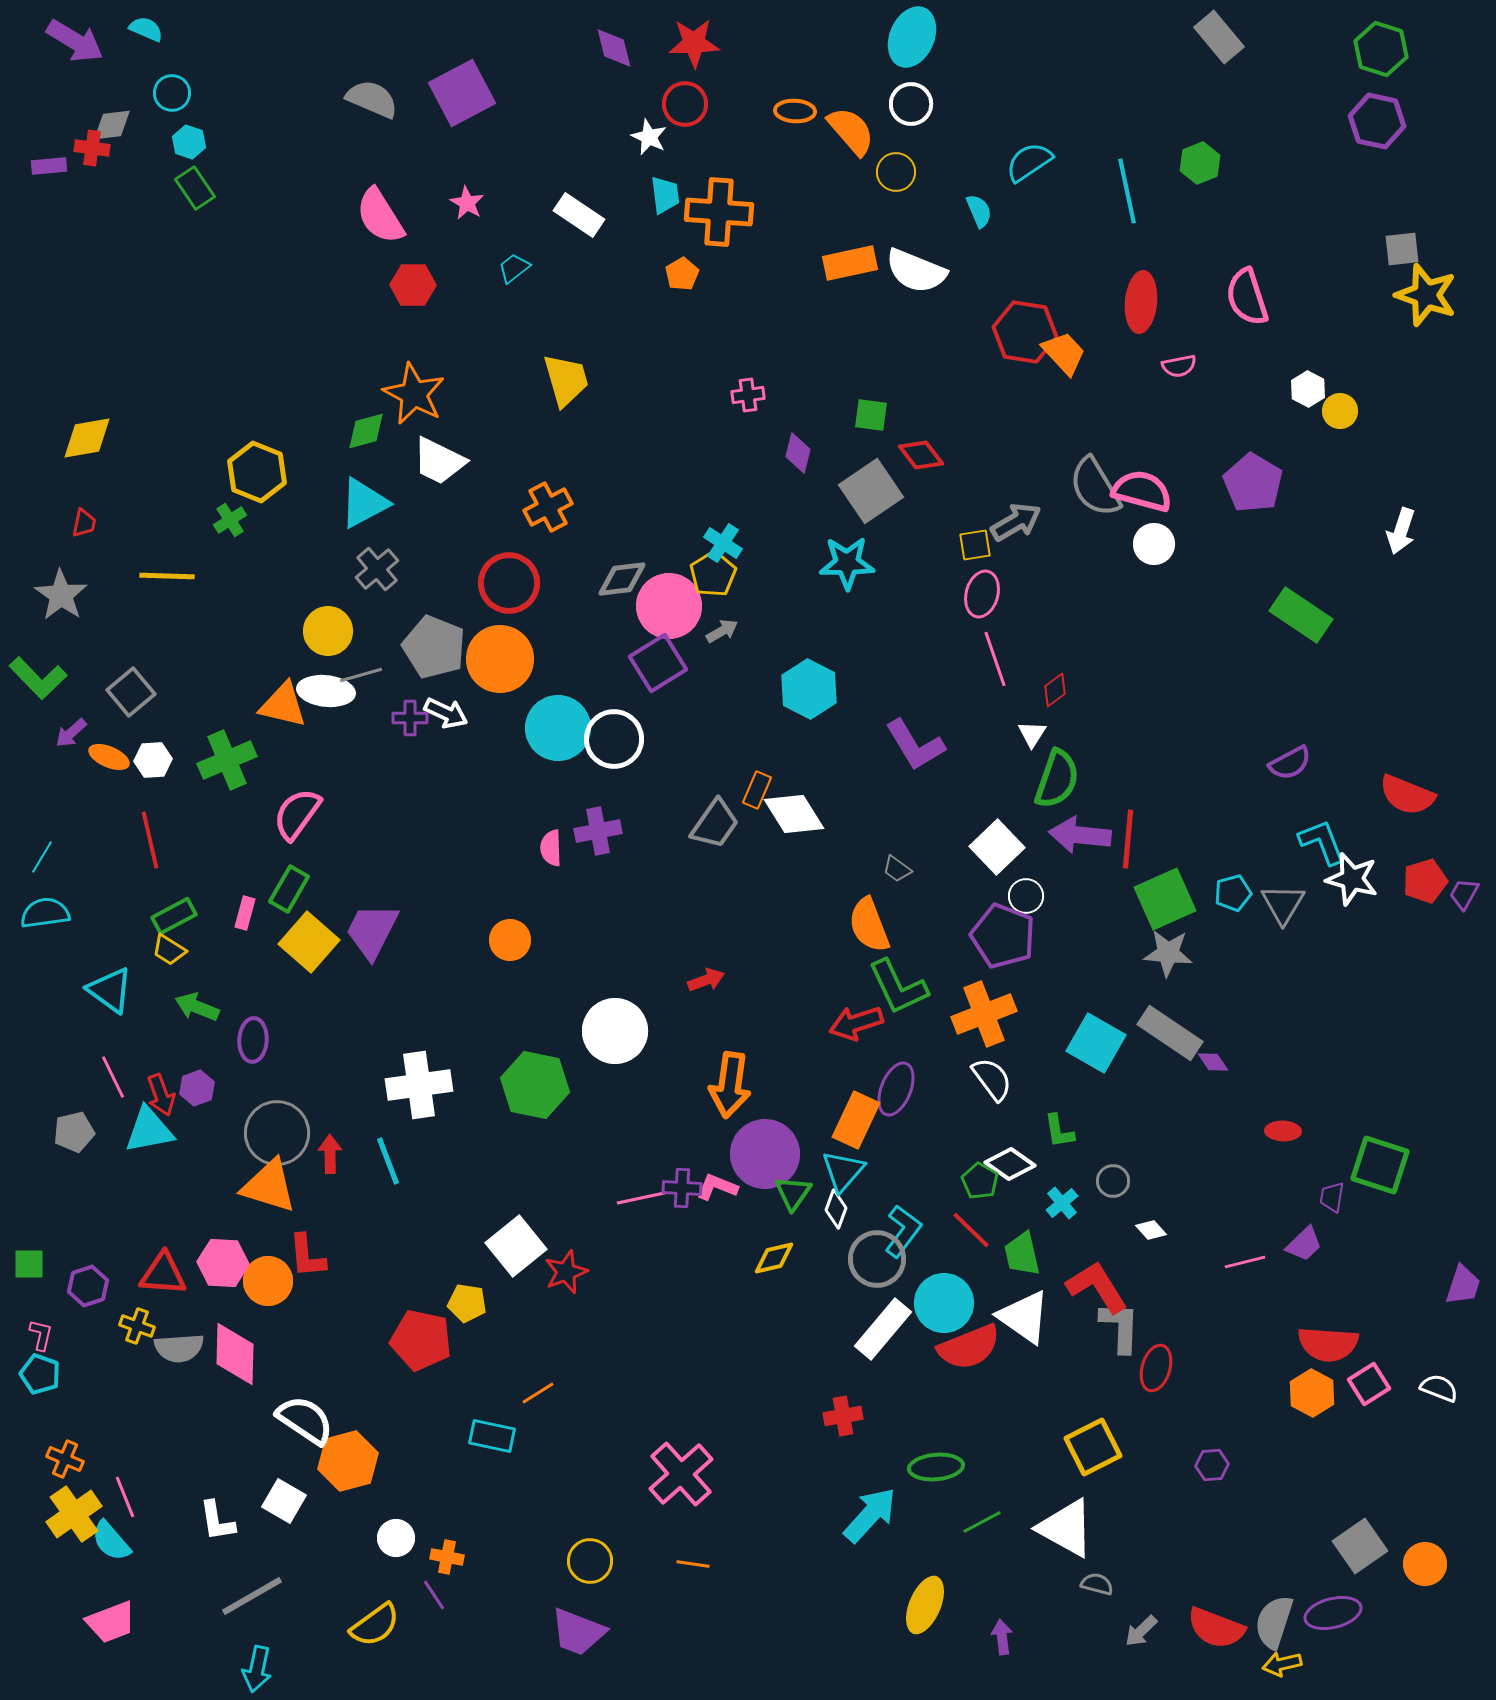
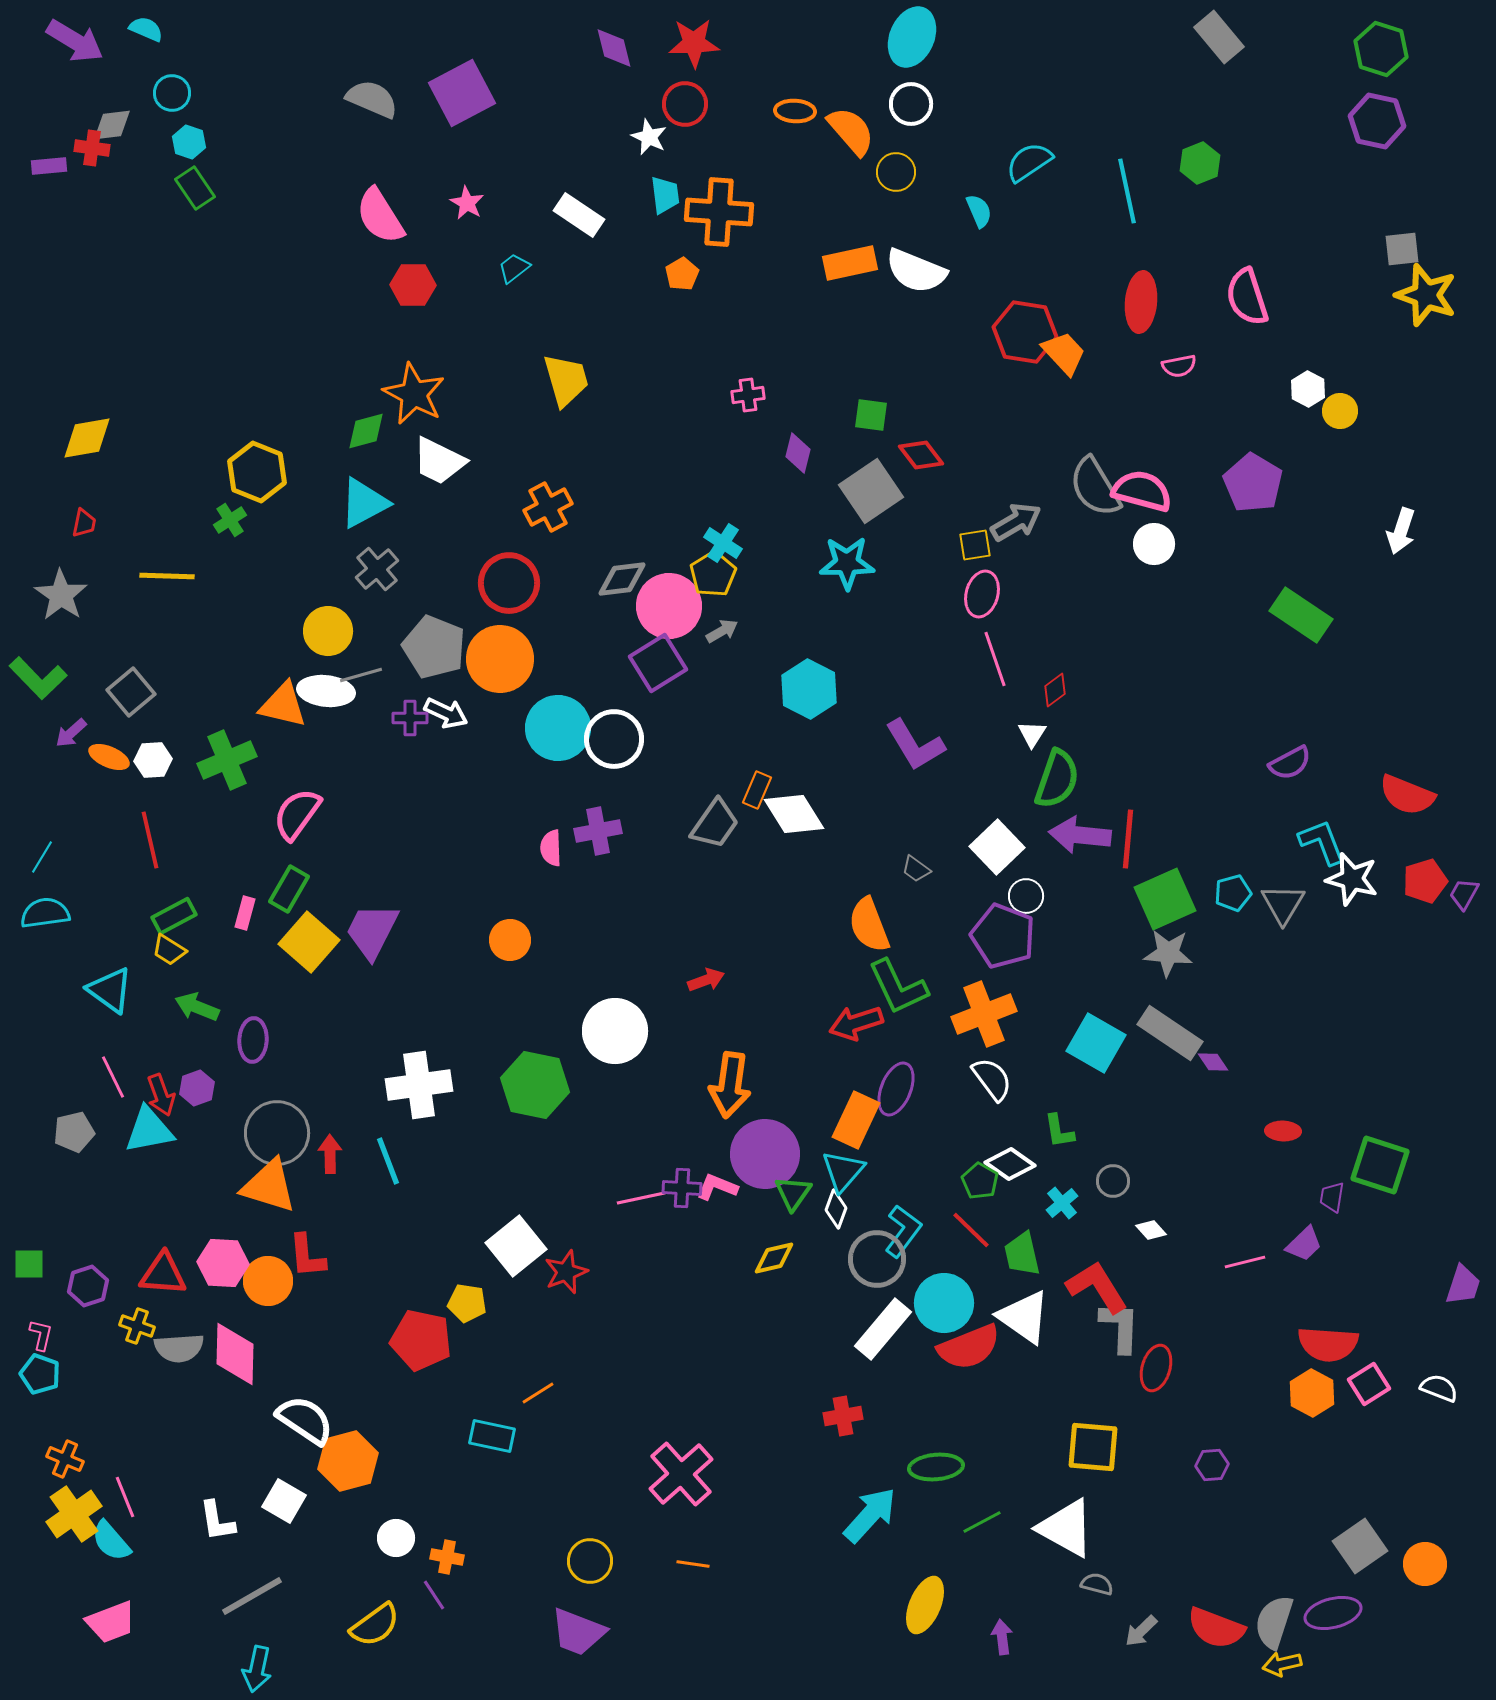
gray trapezoid at (897, 869): moved 19 px right
yellow square at (1093, 1447): rotated 32 degrees clockwise
